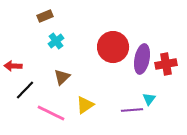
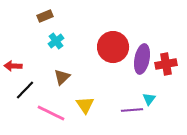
yellow triangle: rotated 30 degrees counterclockwise
